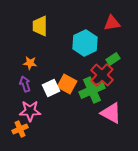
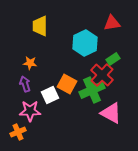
white square: moved 1 px left, 7 px down
orange cross: moved 2 px left, 3 px down
